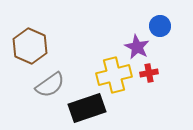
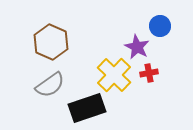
brown hexagon: moved 21 px right, 4 px up
yellow cross: rotated 32 degrees counterclockwise
